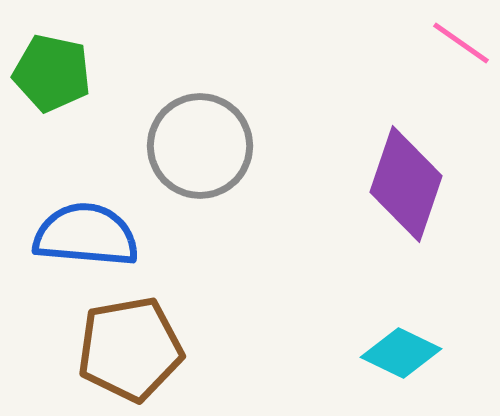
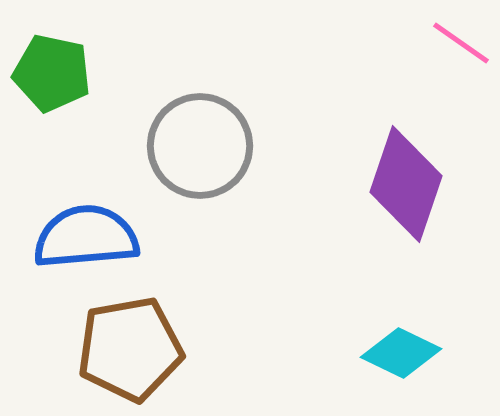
blue semicircle: moved 2 px down; rotated 10 degrees counterclockwise
